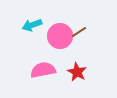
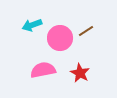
brown line: moved 7 px right, 1 px up
pink circle: moved 2 px down
red star: moved 3 px right, 1 px down
